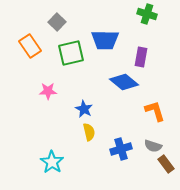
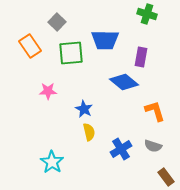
green square: rotated 8 degrees clockwise
blue cross: rotated 15 degrees counterclockwise
brown rectangle: moved 13 px down
